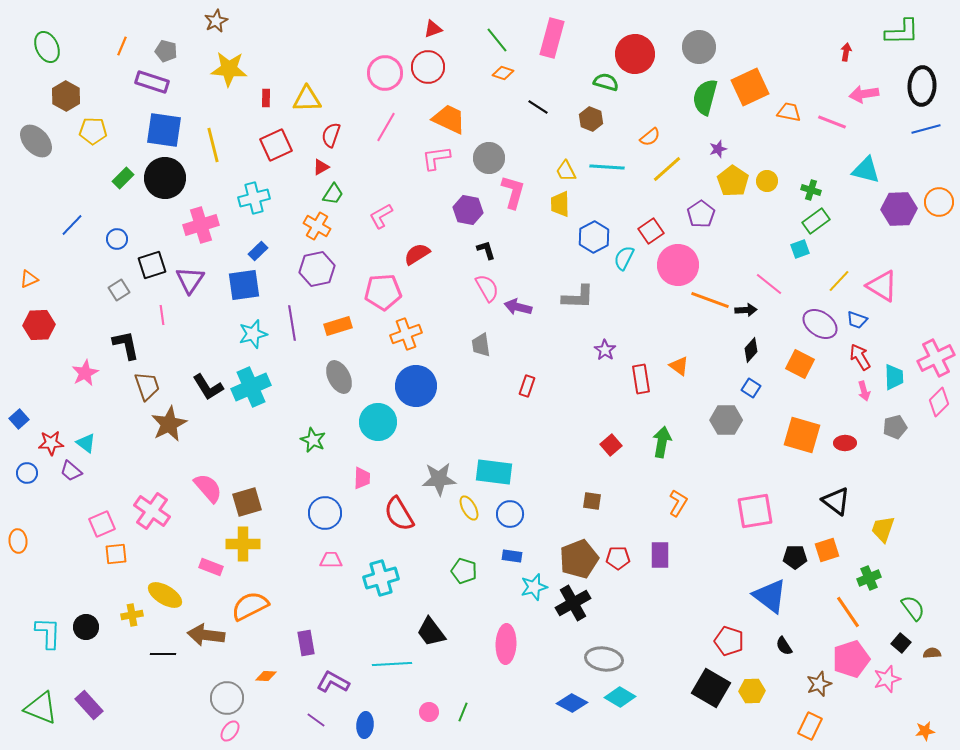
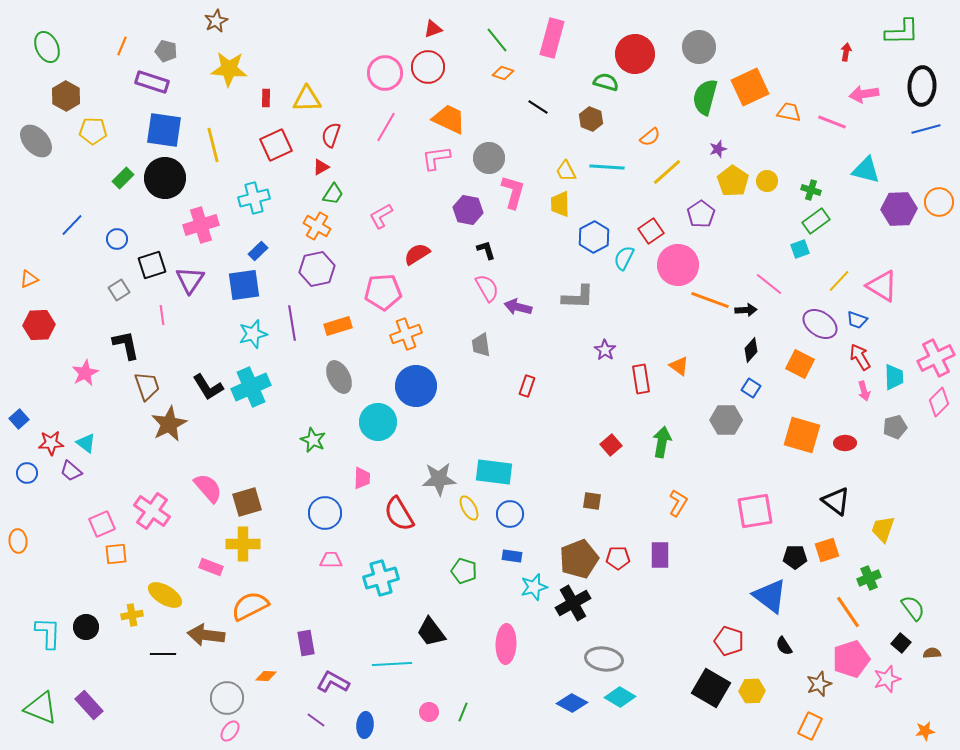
yellow line at (667, 169): moved 3 px down
